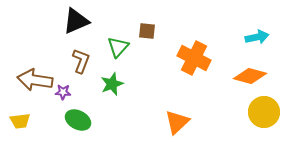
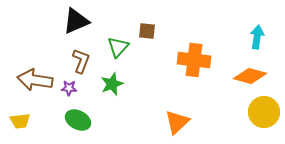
cyan arrow: rotated 70 degrees counterclockwise
orange cross: moved 2 px down; rotated 20 degrees counterclockwise
purple star: moved 6 px right, 4 px up
